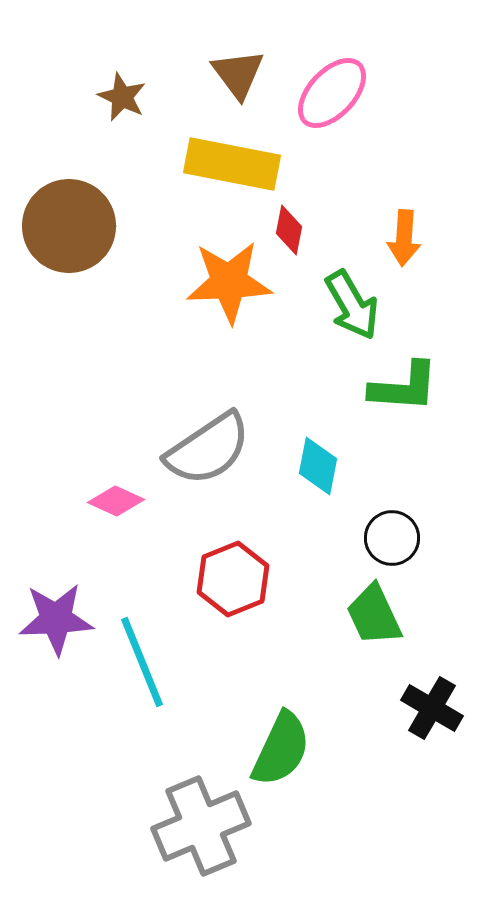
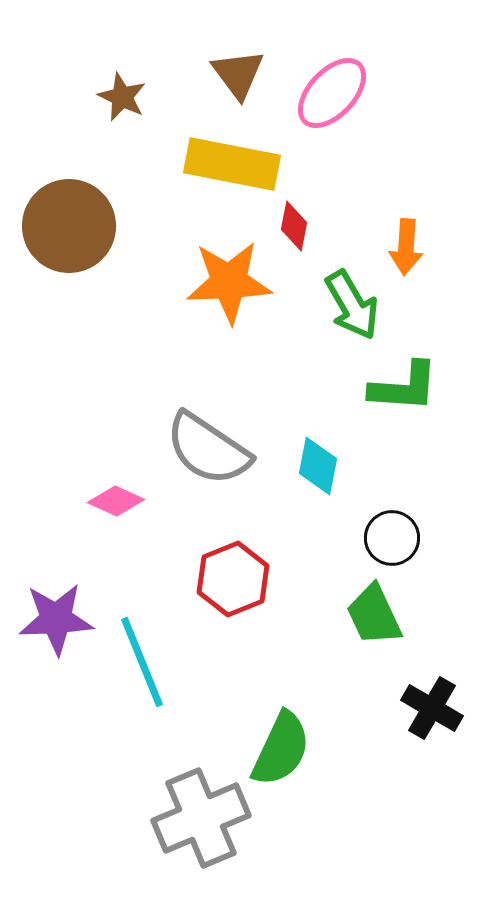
red diamond: moved 5 px right, 4 px up
orange arrow: moved 2 px right, 9 px down
gray semicircle: rotated 68 degrees clockwise
gray cross: moved 8 px up
